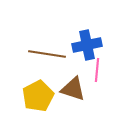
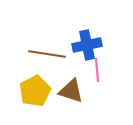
pink line: rotated 10 degrees counterclockwise
brown triangle: moved 2 px left, 2 px down
yellow pentagon: moved 3 px left, 5 px up
